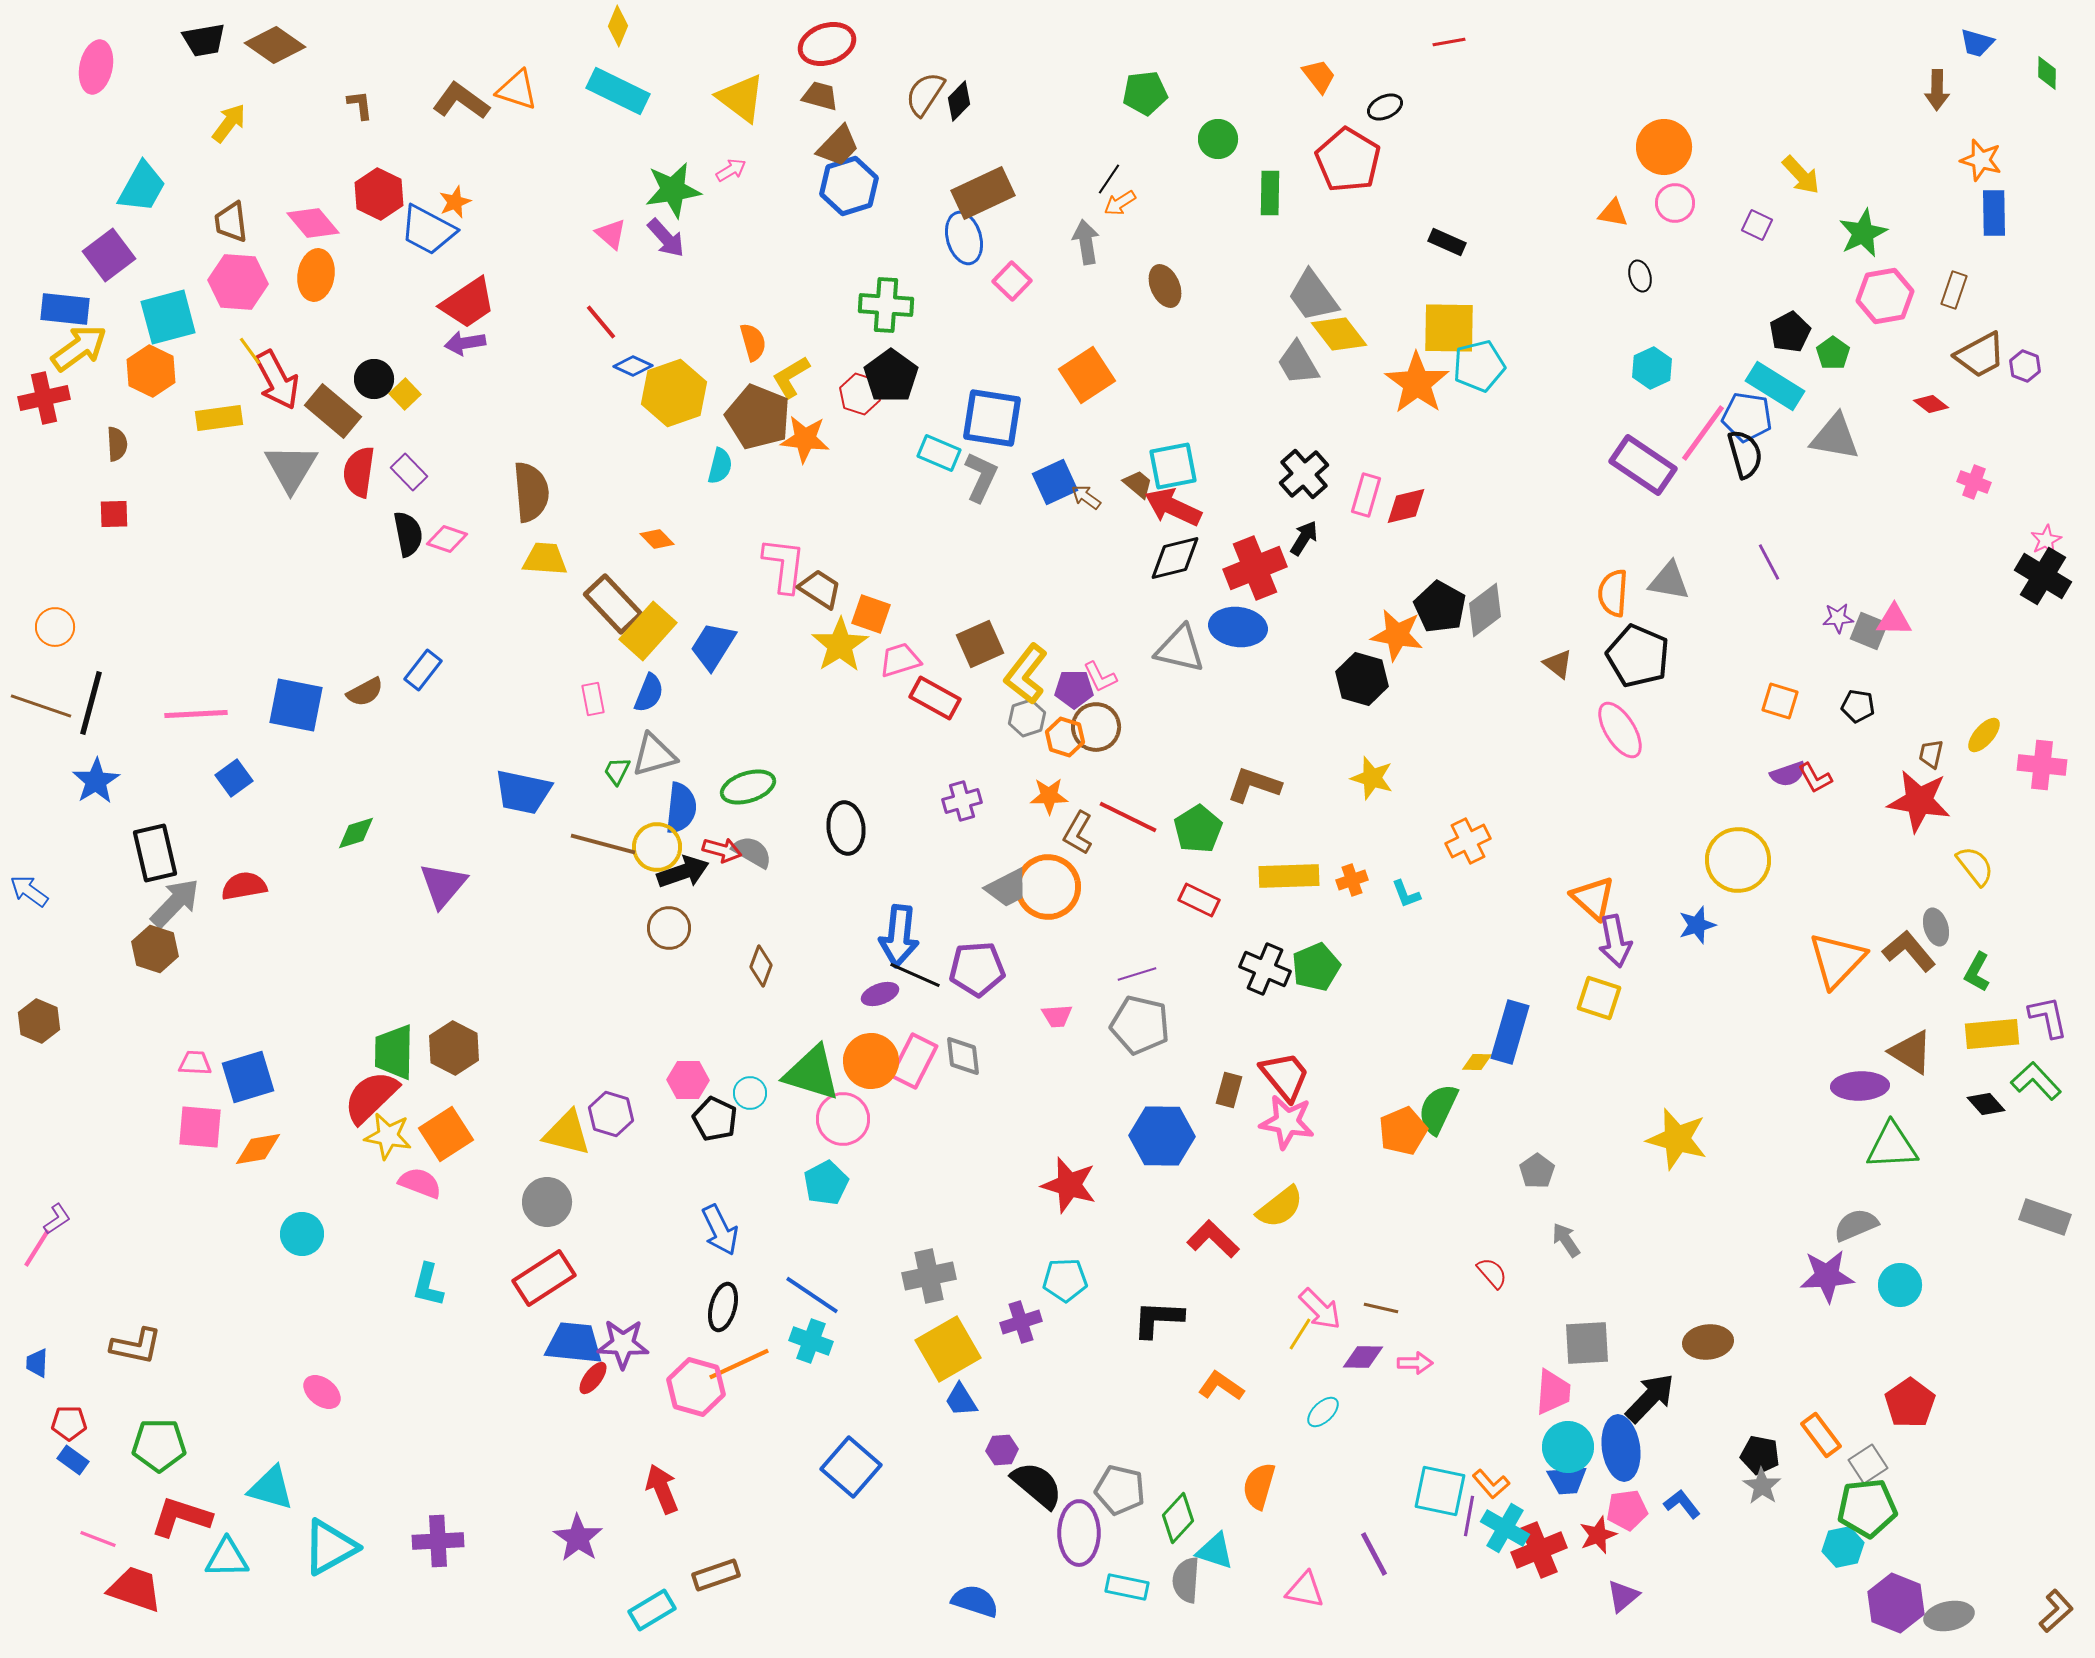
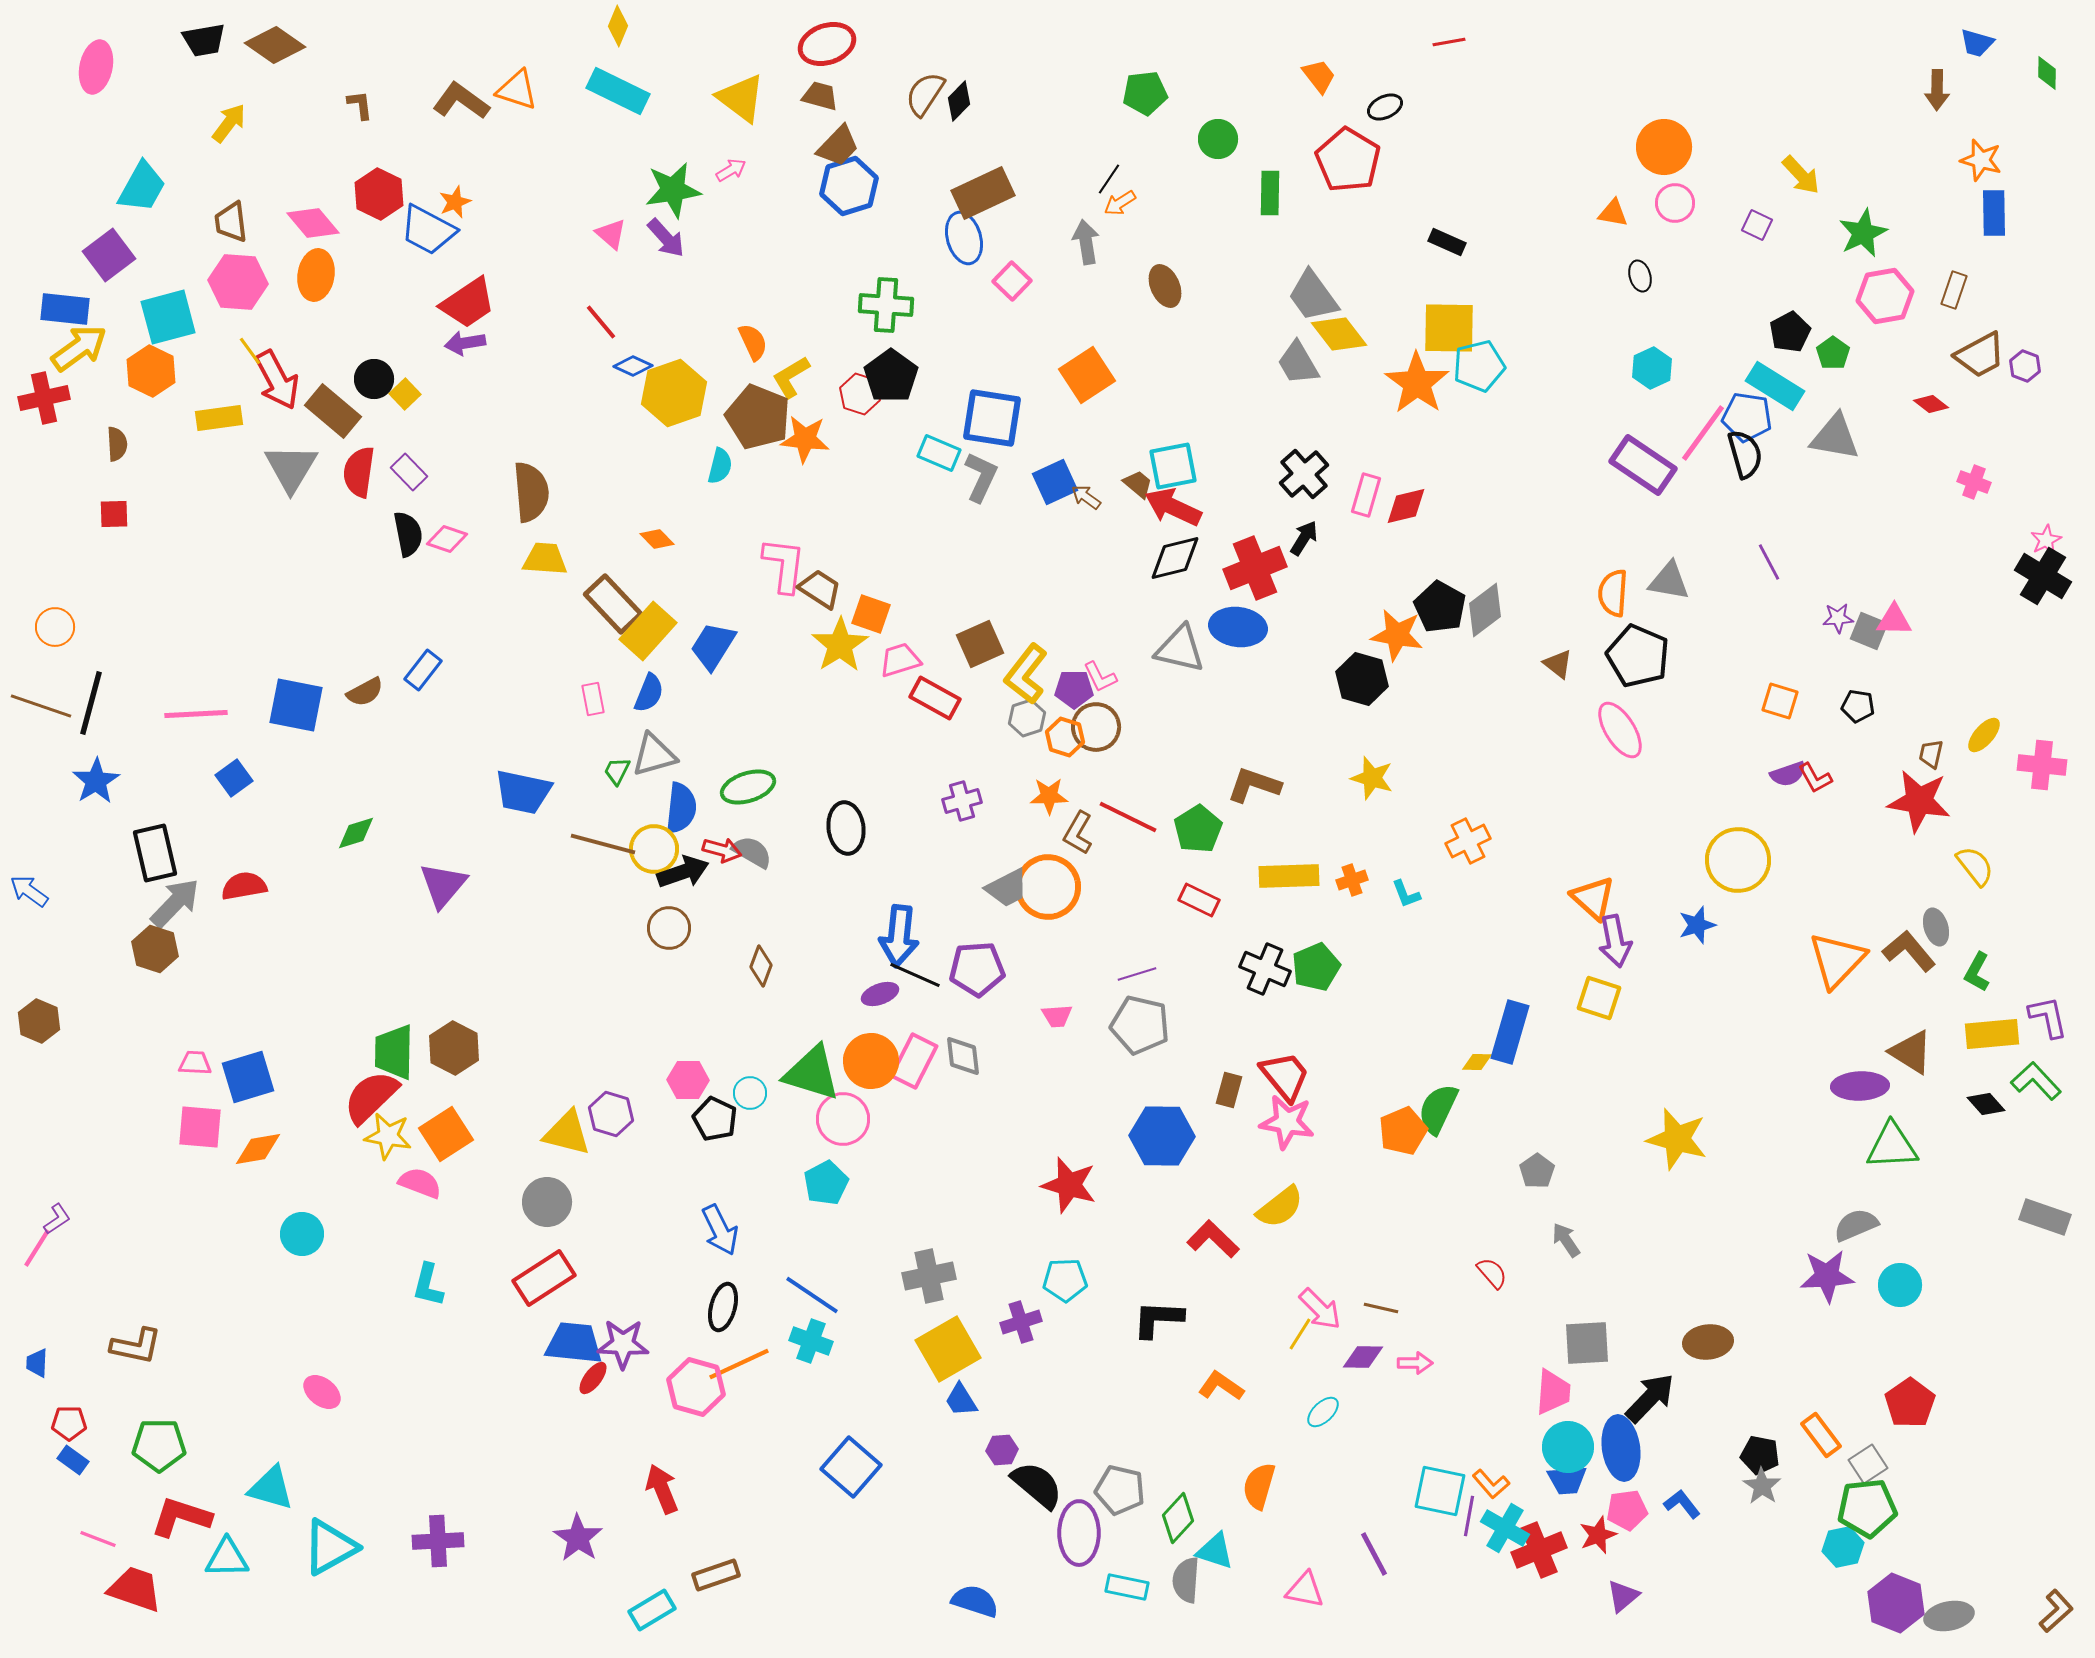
orange semicircle at (753, 342): rotated 9 degrees counterclockwise
yellow circle at (657, 847): moved 3 px left, 2 px down
